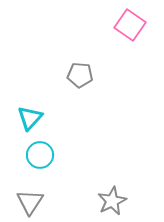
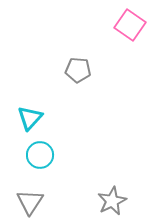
gray pentagon: moved 2 px left, 5 px up
